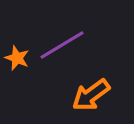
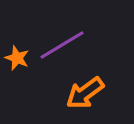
orange arrow: moved 6 px left, 2 px up
